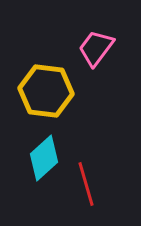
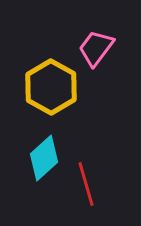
yellow hexagon: moved 5 px right, 4 px up; rotated 22 degrees clockwise
